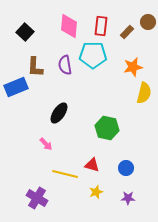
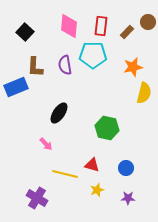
yellow star: moved 1 px right, 2 px up
